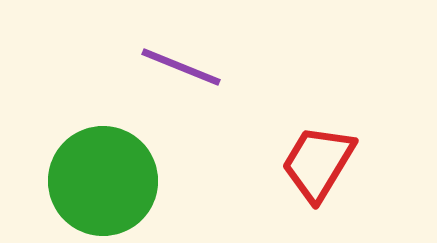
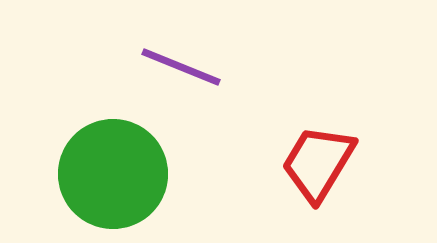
green circle: moved 10 px right, 7 px up
